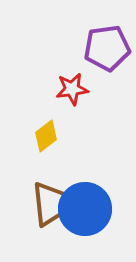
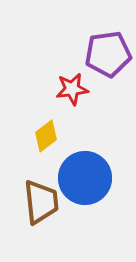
purple pentagon: moved 1 px right, 6 px down
brown trapezoid: moved 9 px left, 2 px up
blue circle: moved 31 px up
